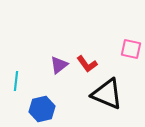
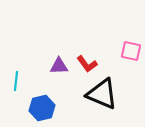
pink square: moved 2 px down
purple triangle: moved 1 px down; rotated 36 degrees clockwise
black triangle: moved 5 px left
blue hexagon: moved 1 px up
